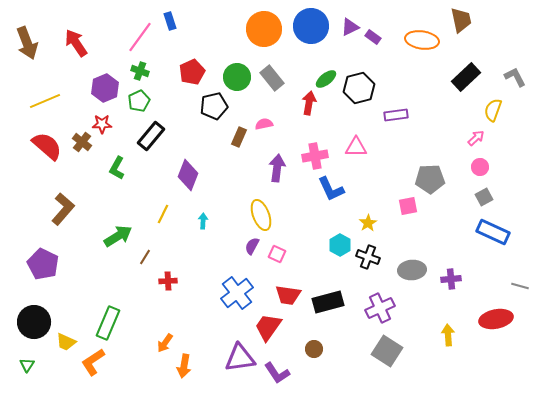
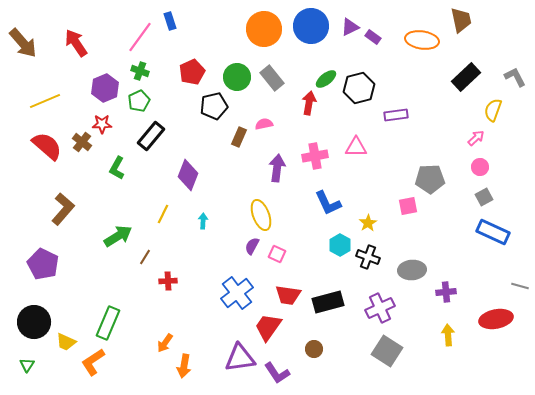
brown arrow at (27, 43): moved 4 px left; rotated 20 degrees counterclockwise
blue L-shape at (331, 189): moved 3 px left, 14 px down
purple cross at (451, 279): moved 5 px left, 13 px down
